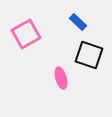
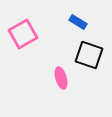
blue rectangle: rotated 12 degrees counterclockwise
pink square: moved 3 px left
